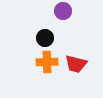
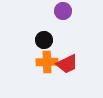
black circle: moved 1 px left, 2 px down
red trapezoid: moved 9 px left; rotated 40 degrees counterclockwise
